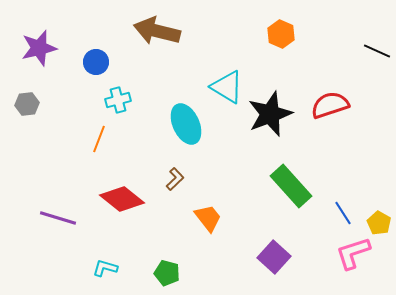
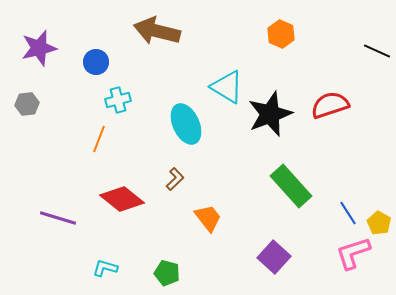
blue line: moved 5 px right
